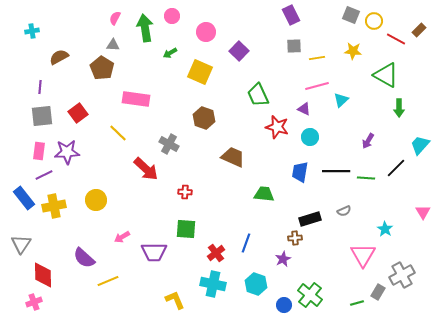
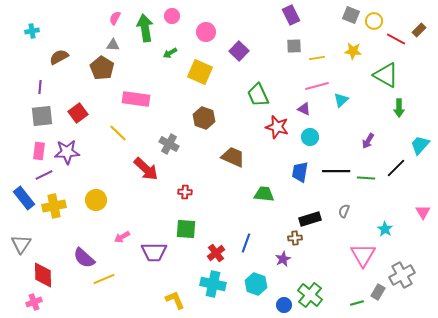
gray semicircle at (344, 211): rotated 136 degrees clockwise
yellow line at (108, 281): moved 4 px left, 2 px up
